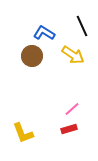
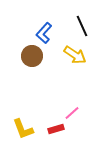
blue L-shape: rotated 80 degrees counterclockwise
yellow arrow: moved 2 px right
pink line: moved 4 px down
red rectangle: moved 13 px left
yellow L-shape: moved 4 px up
